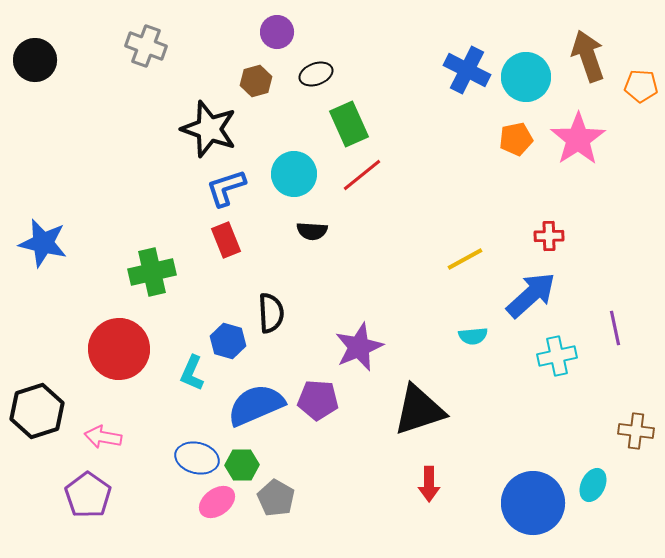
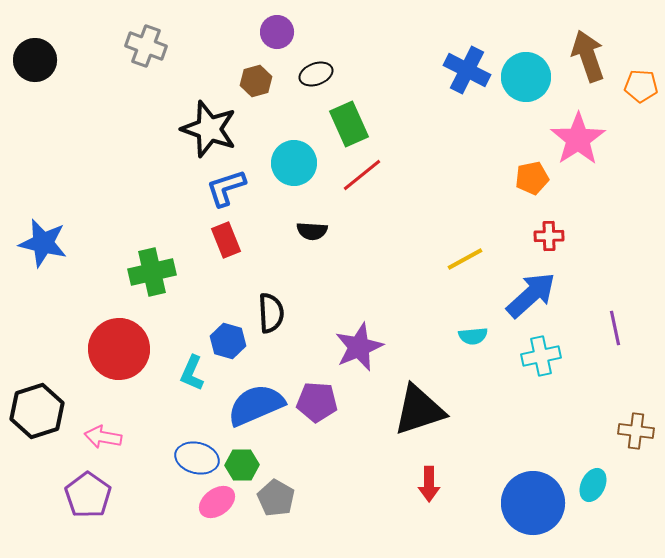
orange pentagon at (516, 139): moved 16 px right, 39 px down
cyan circle at (294, 174): moved 11 px up
cyan cross at (557, 356): moved 16 px left
purple pentagon at (318, 400): moved 1 px left, 2 px down
